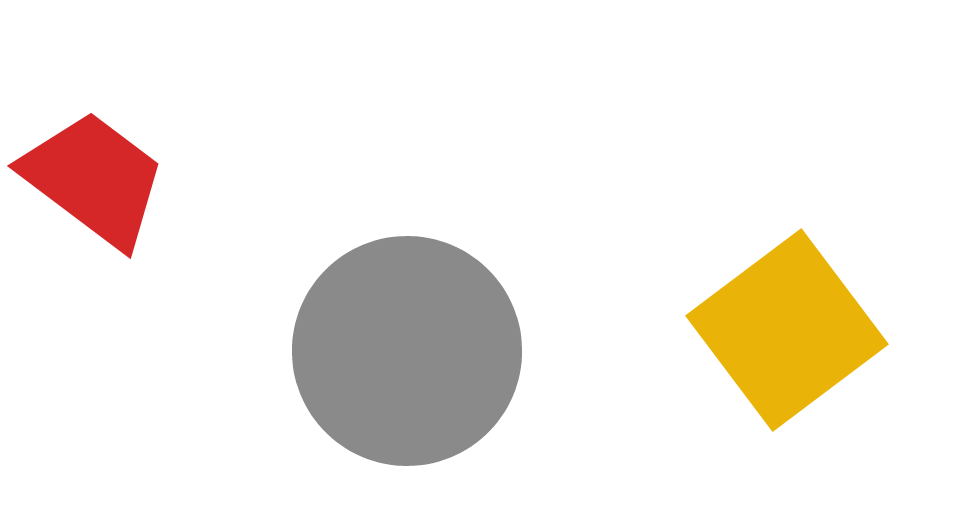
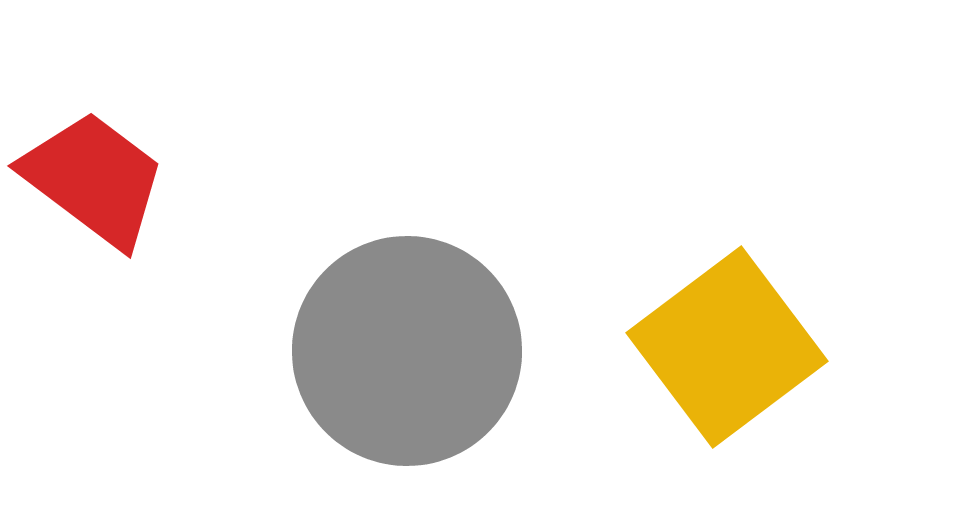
yellow square: moved 60 px left, 17 px down
